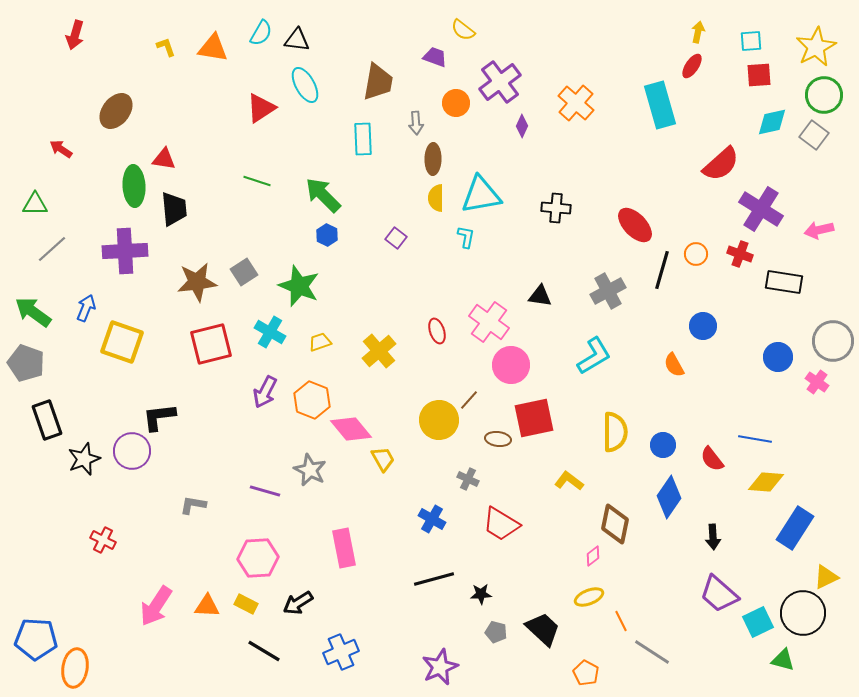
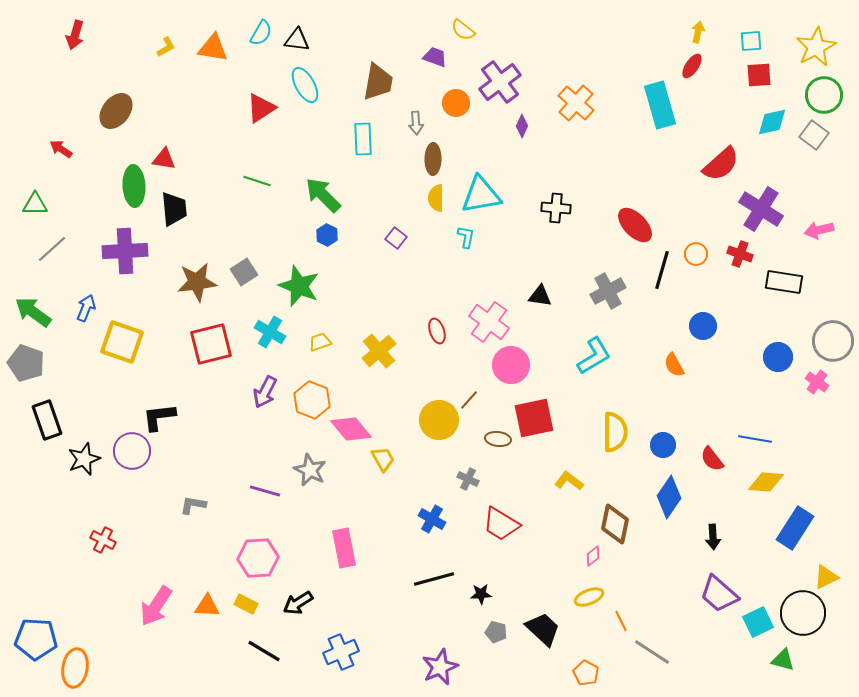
yellow L-shape at (166, 47): rotated 80 degrees clockwise
